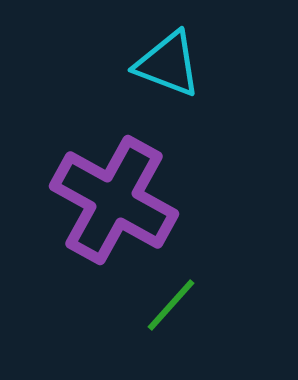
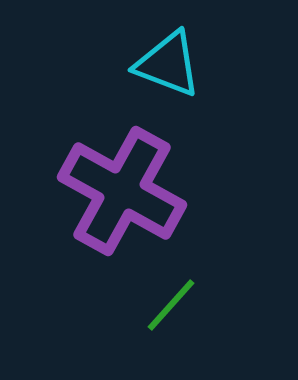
purple cross: moved 8 px right, 9 px up
